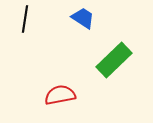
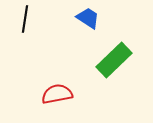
blue trapezoid: moved 5 px right
red semicircle: moved 3 px left, 1 px up
